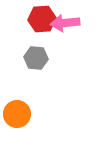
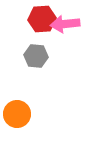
pink arrow: moved 1 px down
gray hexagon: moved 2 px up
